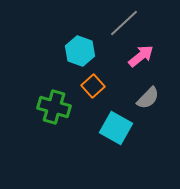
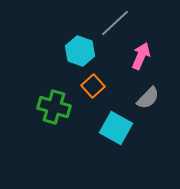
gray line: moved 9 px left
pink arrow: rotated 28 degrees counterclockwise
